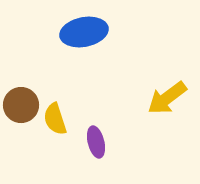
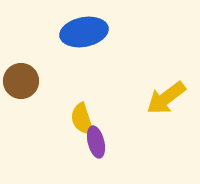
yellow arrow: moved 1 px left
brown circle: moved 24 px up
yellow semicircle: moved 27 px right
